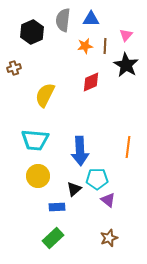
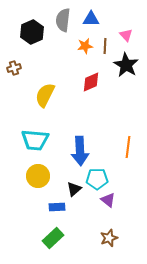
pink triangle: rotated 24 degrees counterclockwise
